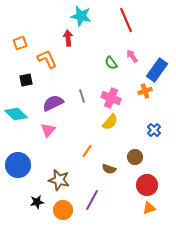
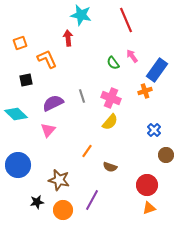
cyan star: moved 1 px up
green semicircle: moved 2 px right
brown circle: moved 31 px right, 2 px up
brown semicircle: moved 1 px right, 2 px up
